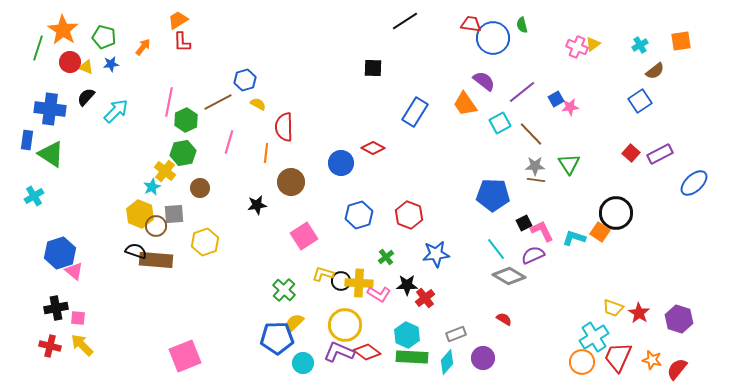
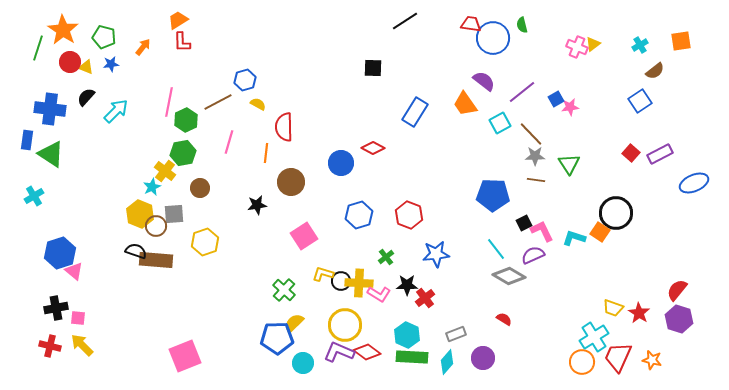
gray star at (535, 166): moved 10 px up
blue ellipse at (694, 183): rotated 20 degrees clockwise
red semicircle at (677, 369): moved 79 px up
